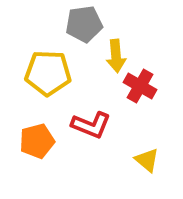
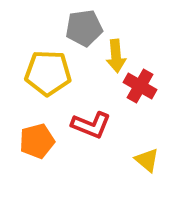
gray pentagon: moved 4 px down
